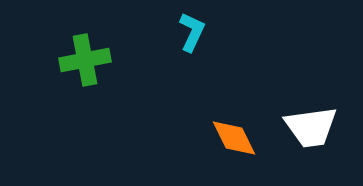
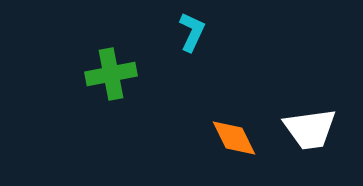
green cross: moved 26 px right, 14 px down
white trapezoid: moved 1 px left, 2 px down
